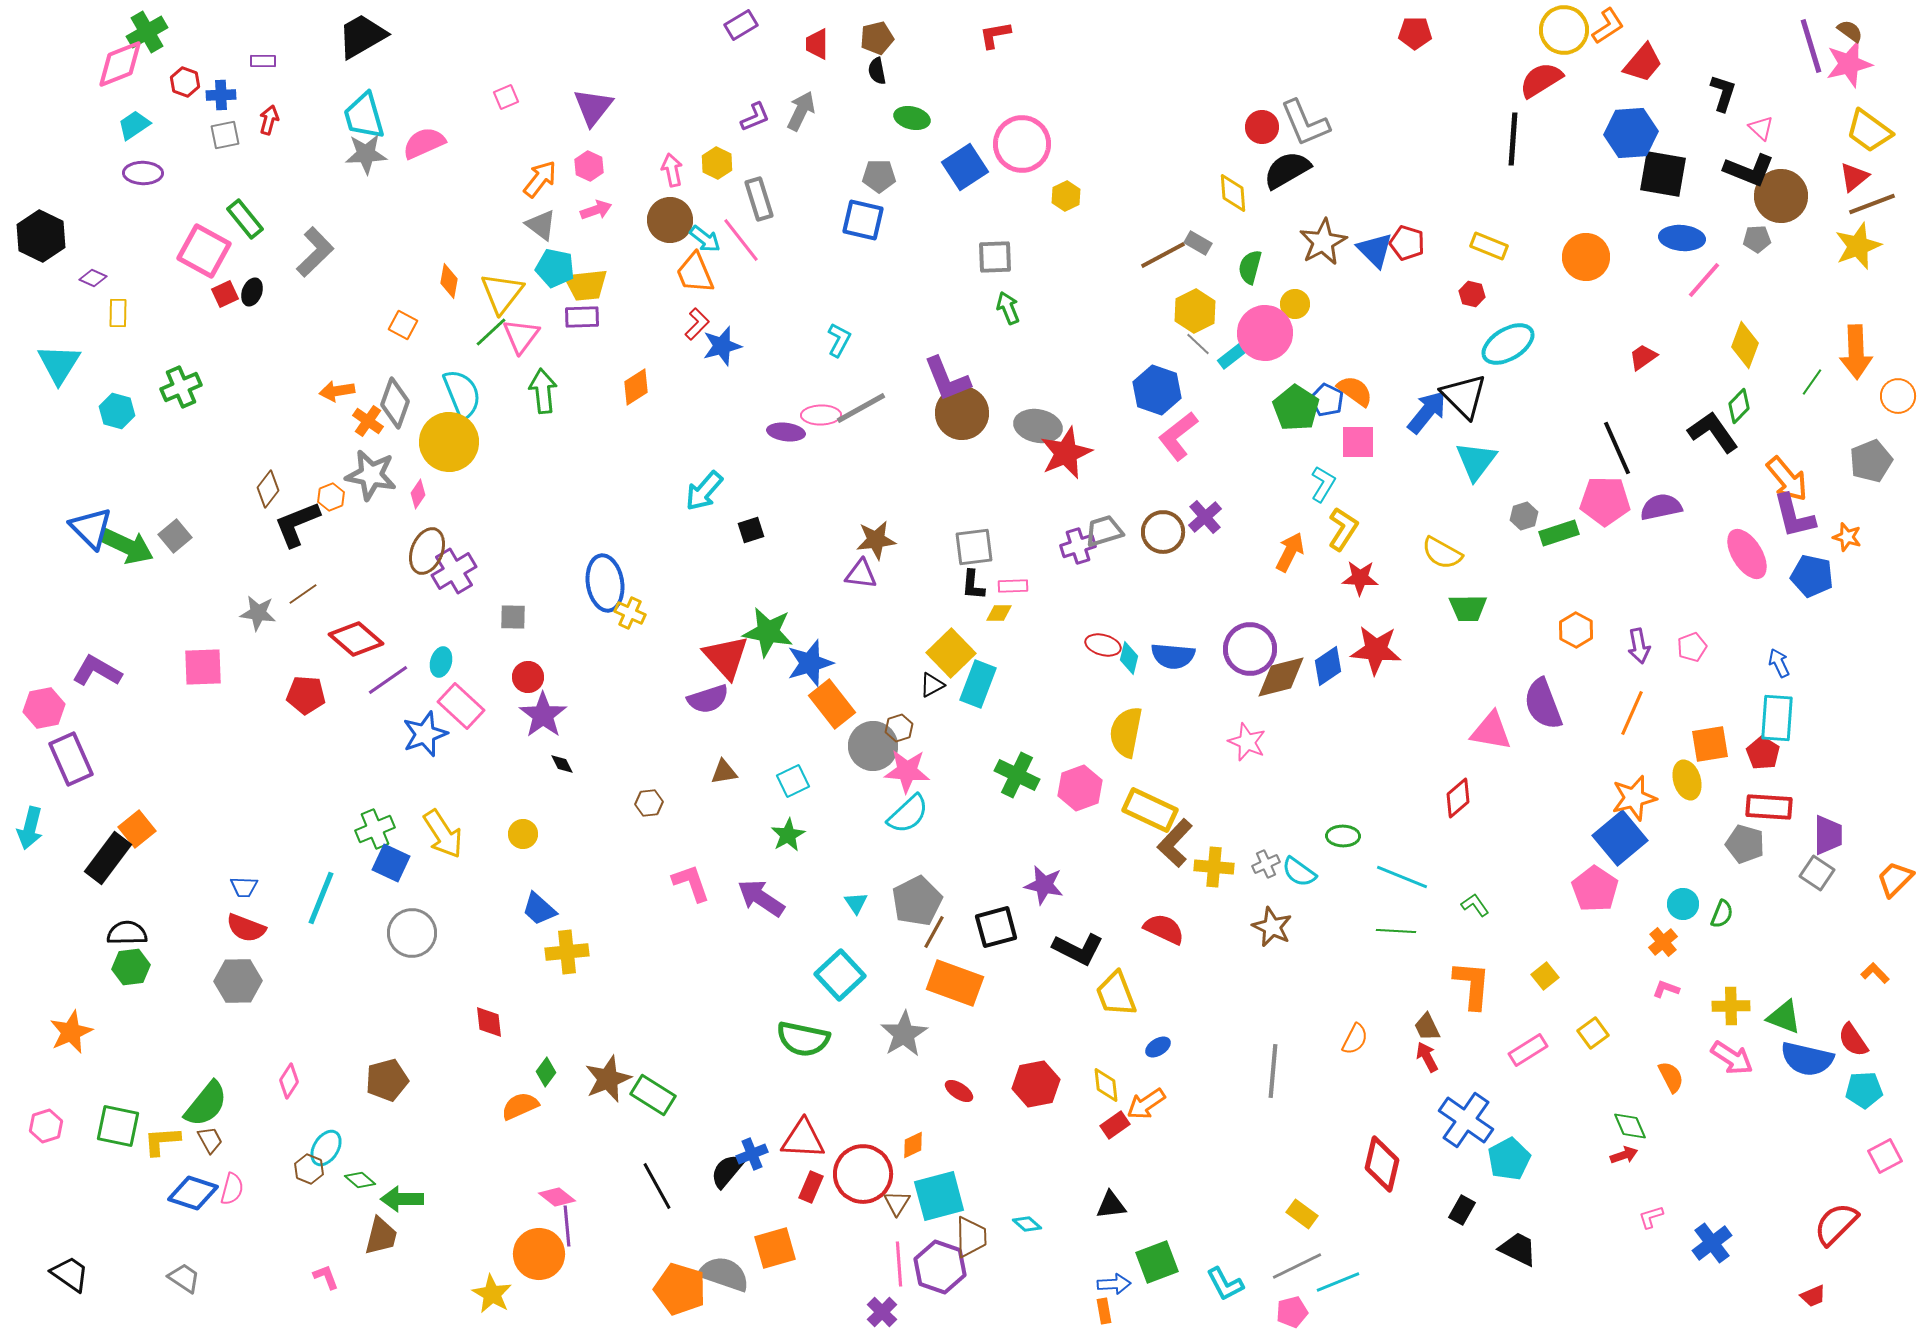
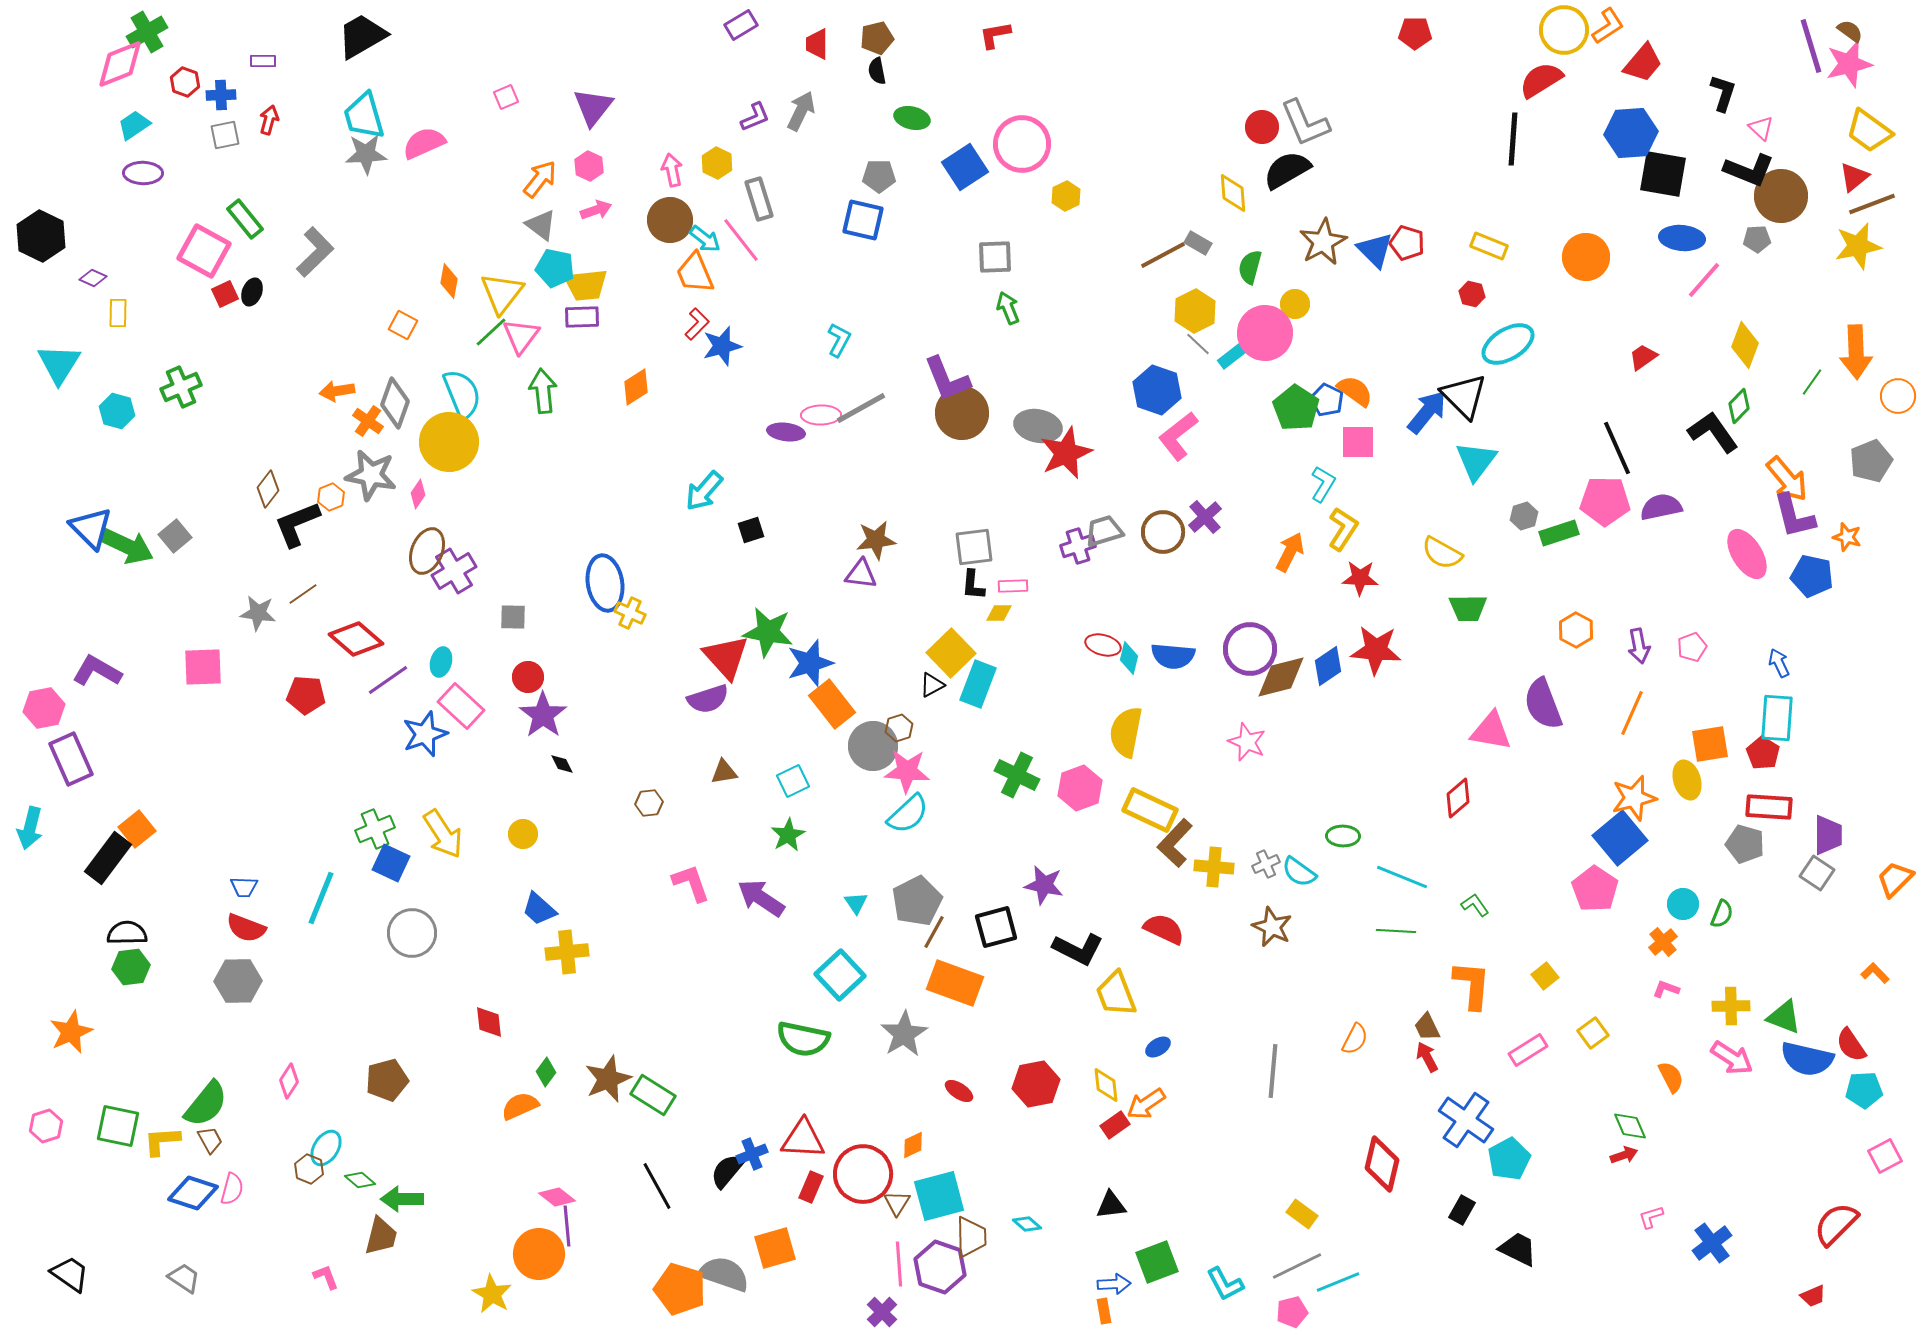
yellow star at (1858, 246): rotated 9 degrees clockwise
red semicircle at (1853, 1040): moved 2 px left, 5 px down
